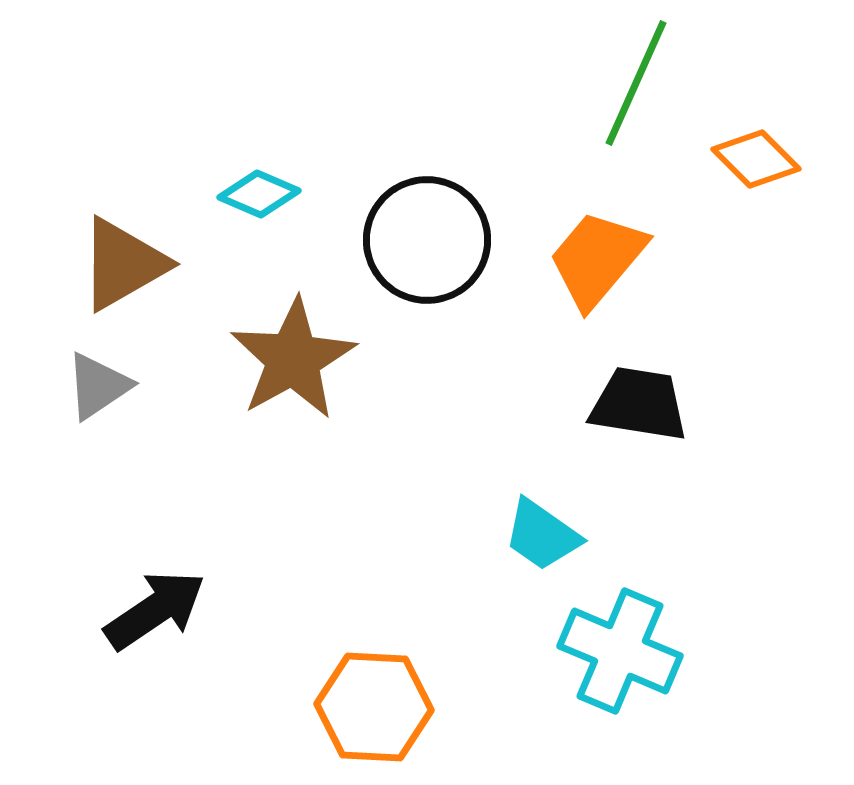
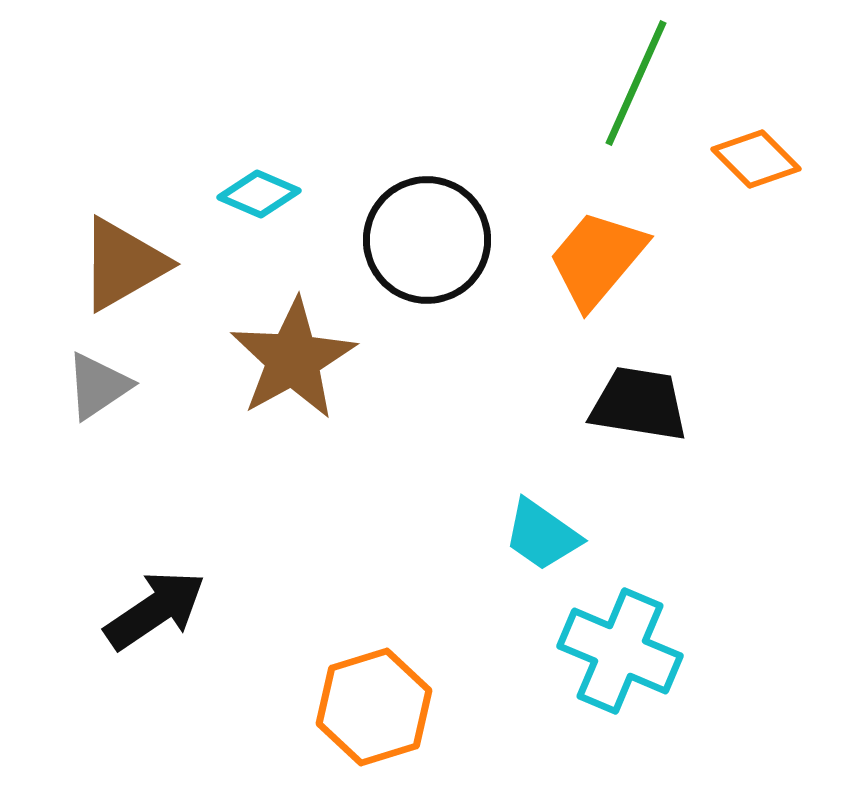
orange hexagon: rotated 20 degrees counterclockwise
